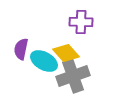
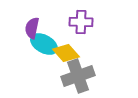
purple semicircle: moved 11 px right, 21 px up
cyan ellipse: moved 17 px up
gray cross: moved 5 px right
